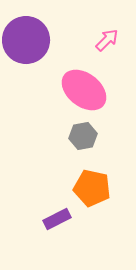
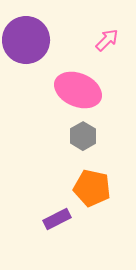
pink ellipse: moved 6 px left; rotated 15 degrees counterclockwise
gray hexagon: rotated 20 degrees counterclockwise
